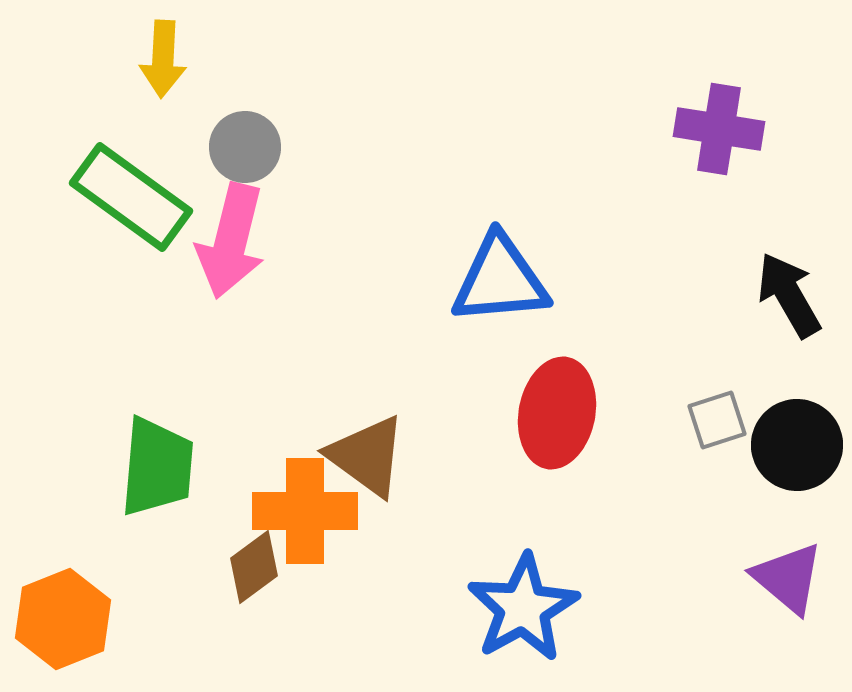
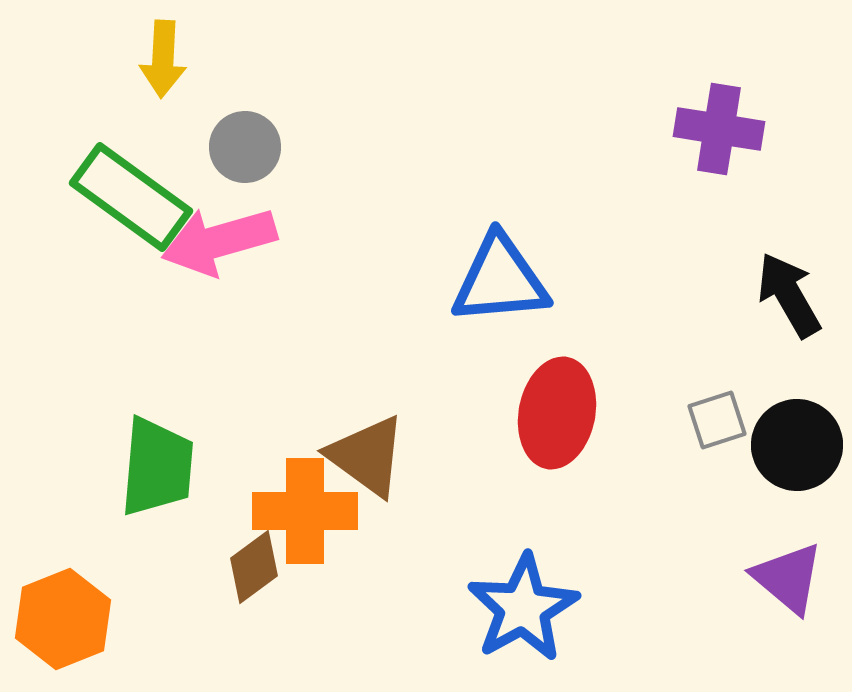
pink arrow: moved 12 px left; rotated 60 degrees clockwise
